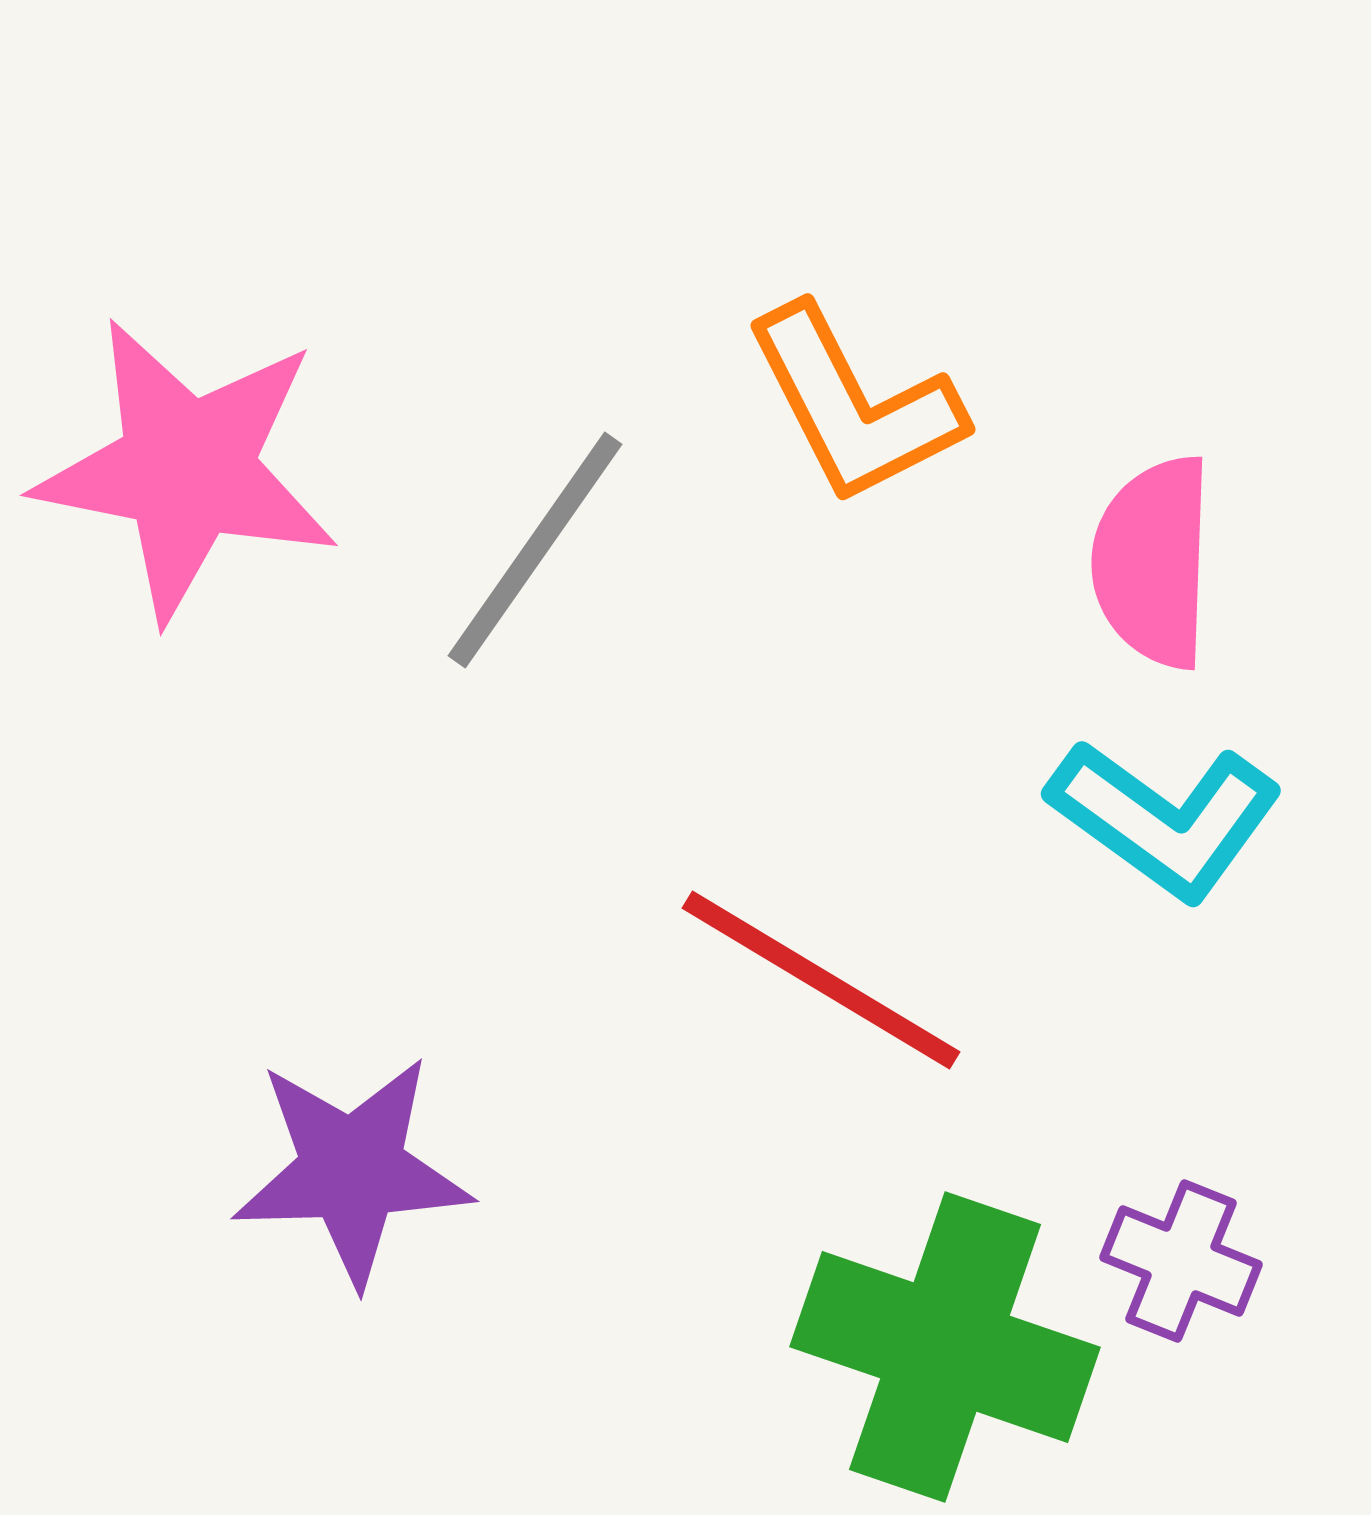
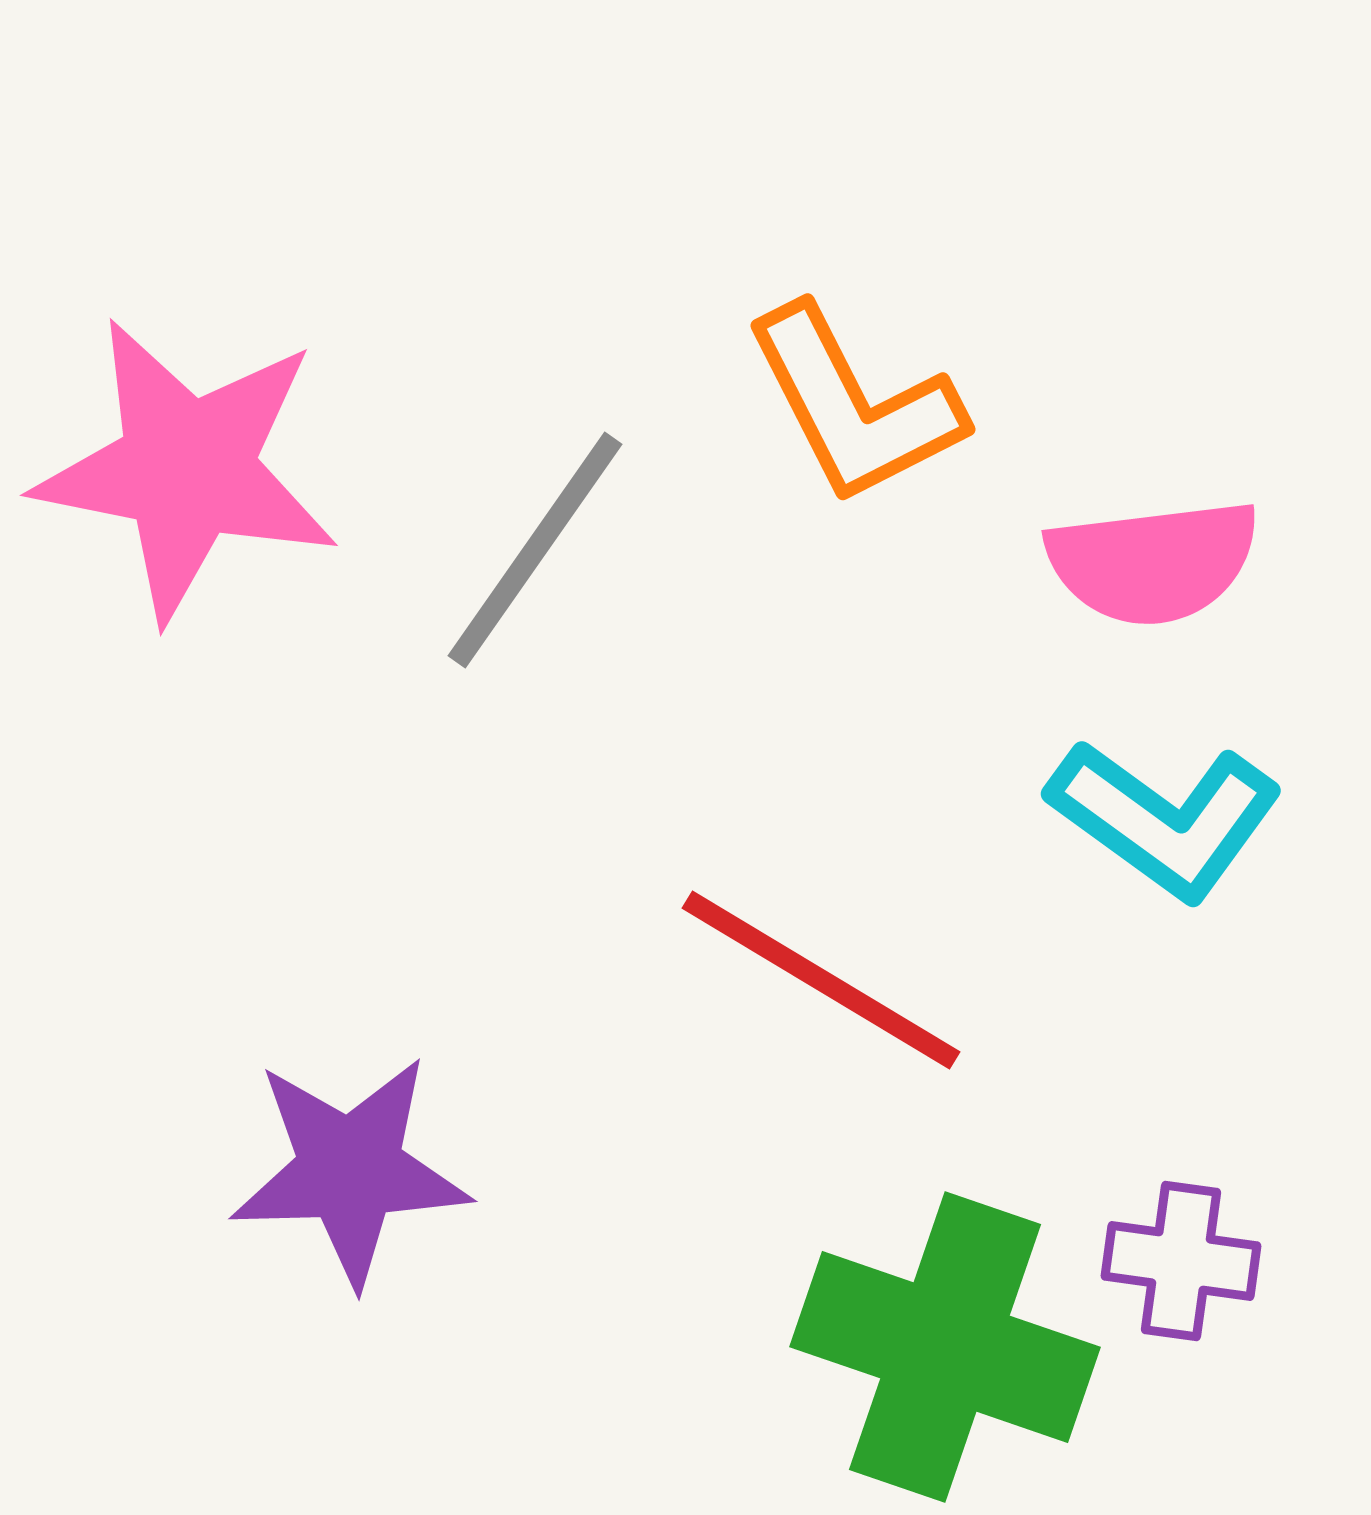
pink semicircle: rotated 99 degrees counterclockwise
purple star: moved 2 px left
purple cross: rotated 14 degrees counterclockwise
